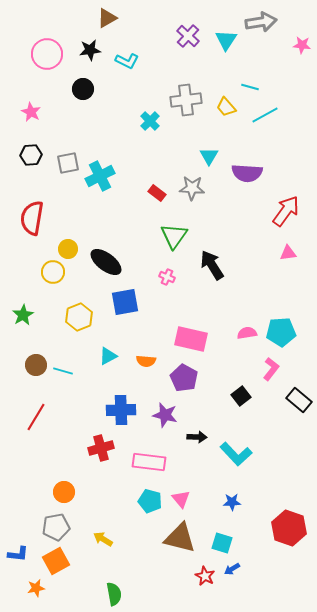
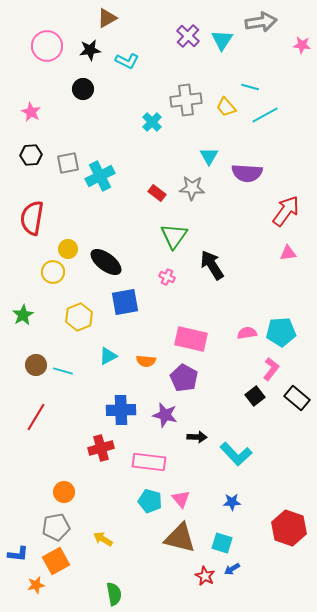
cyan triangle at (226, 40): moved 4 px left
pink circle at (47, 54): moved 8 px up
cyan cross at (150, 121): moved 2 px right, 1 px down
black square at (241, 396): moved 14 px right
black rectangle at (299, 400): moved 2 px left, 2 px up
orange star at (36, 588): moved 3 px up
